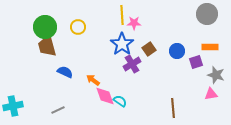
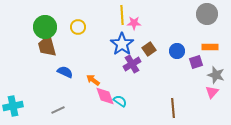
pink triangle: moved 1 px right, 2 px up; rotated 40 degrees counterclockwise
